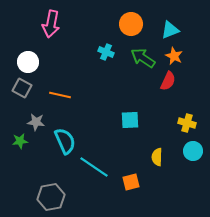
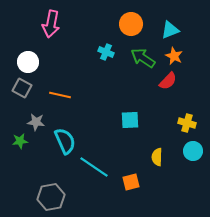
red semicircle: rotated 18 degrees clockwise
